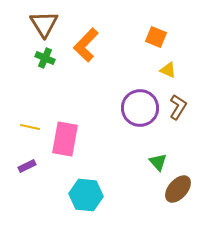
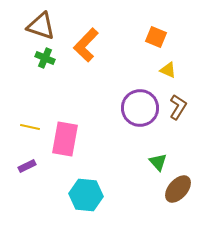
brown triangle: moved 3 px left, 2 px down; rotated 40 degrees counterclockwise
